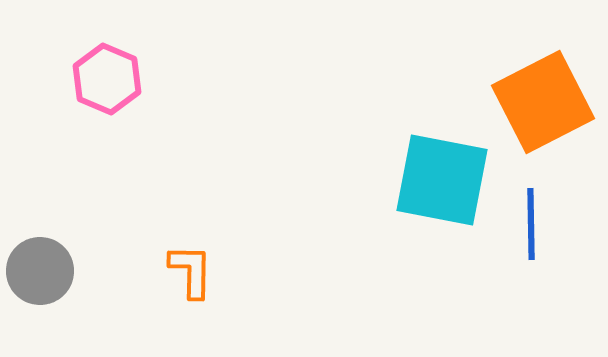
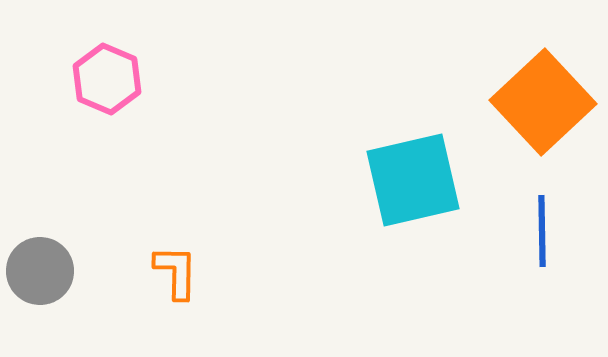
orange square: rotated 16 degrees counterclockwise
cyan square: moved 29 px left; rotated 24 degrees counterclockwise
blue line: moved 11 px right, 7 px down
orange L-shape: moved 15 px left, 1 px down
